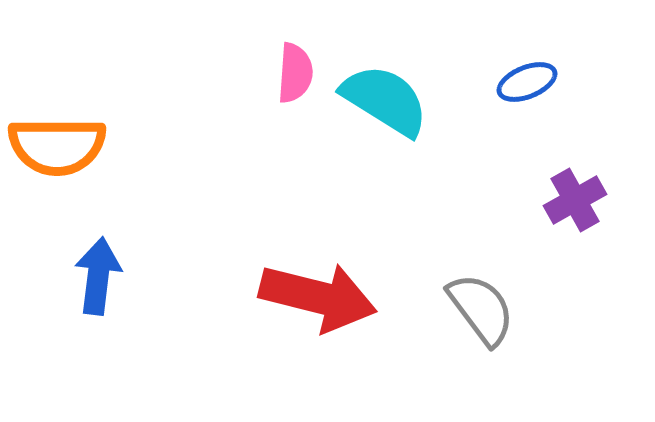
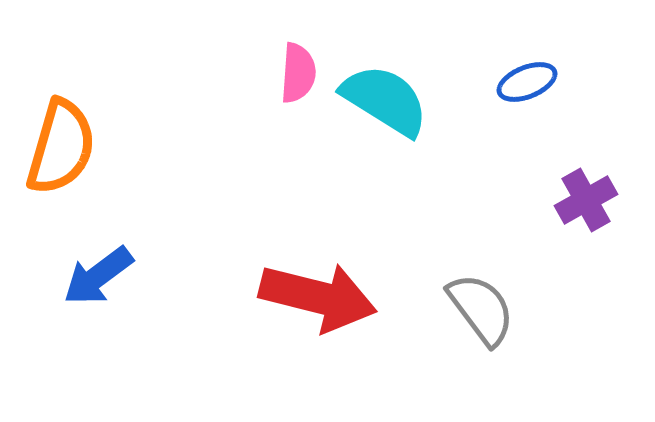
pink semicircle: moved 3 px right
orange semicircle: moved 4 px right, 1 px down; rotated 74 degrees counterclockwise
purple cross: moved 11 px right
blue arrow: rotated 134 degrees counterclockwise
